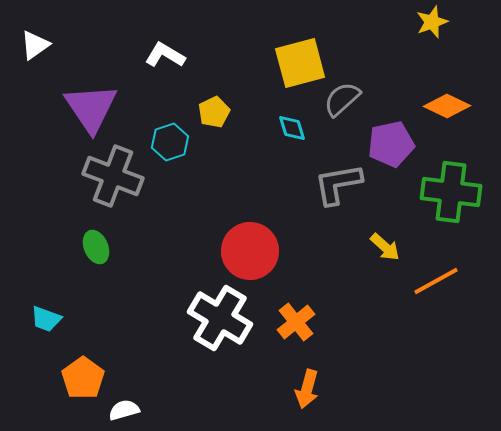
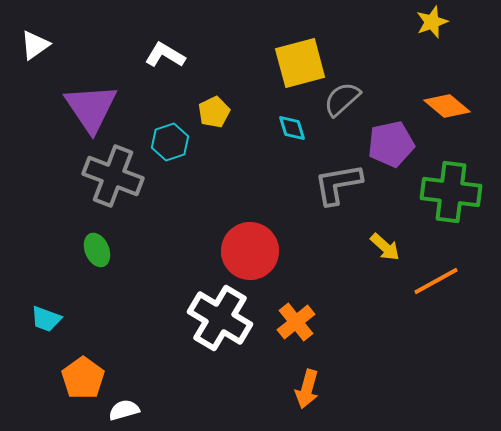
orange diamond: rotated 15 degrees clockwise
green ellipse: moved 1 px right, 3 px down
